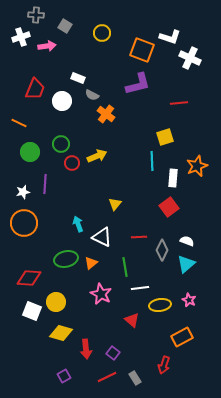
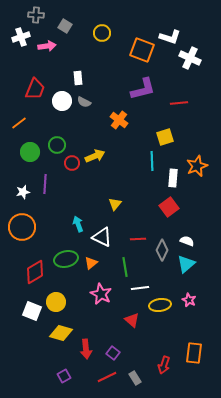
white rectangle at (78, 78): rotated 64 degrees clockwise
purple L-shape at (138, 84): moved 5 px right, 5 px down
gray semicircle at (92, 95): moved 8 px left, 7 px down
orange cross at (106, 114): moved 13 px right, 6 px down
orange line at (19, 123): rotated 63 degrees counterclockwise
green circle at (61, 144): moved 4 px left, 1 px down
yellow arrow at (97, 156): moved 2 px left
orange circle at (24, 223): moved 2 px left, 4 px down
red line at (139, 237): moved 1 px left, 2 px down
red diamond at (29, 278): moved 6 px right, 6 px up; rotated 35 degrees counterclockwise
orange rectangle at (182, 337): moved 12 px right, 16 px down; rotated 55 degrees counterclockwise
